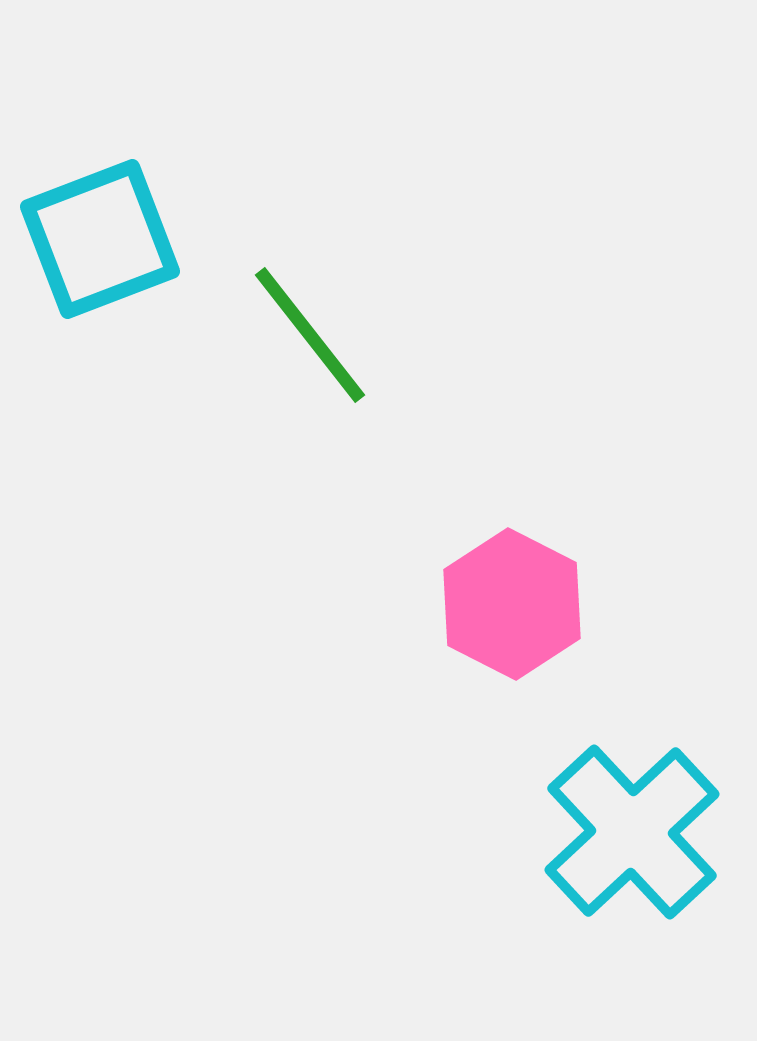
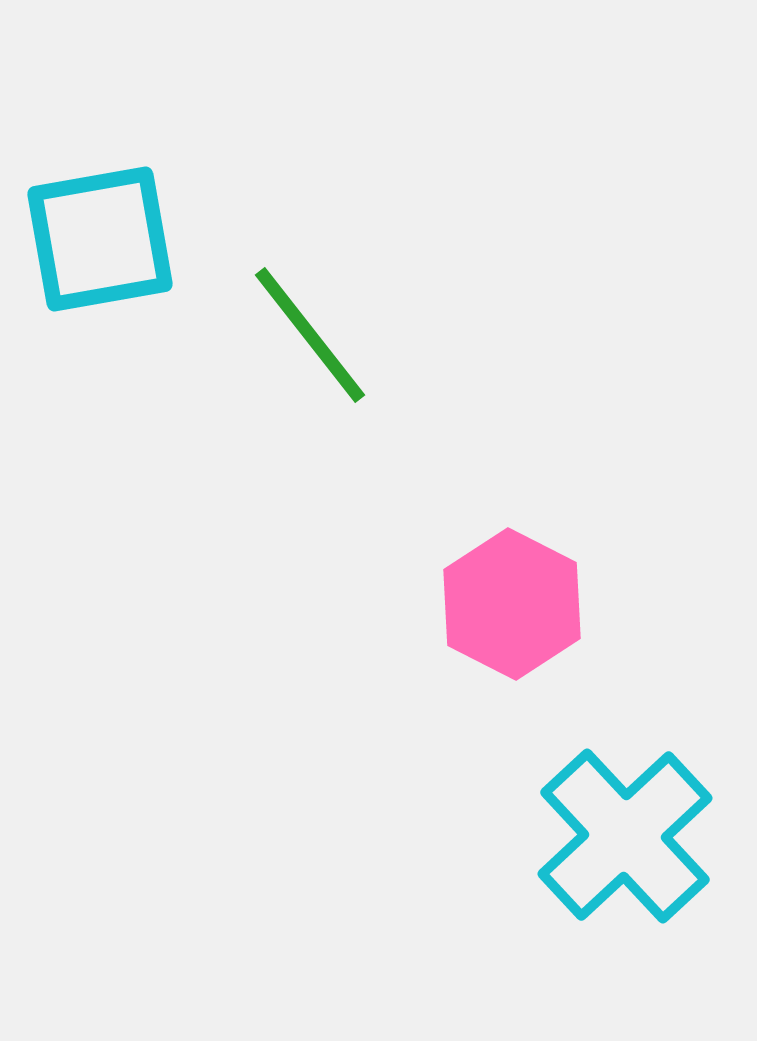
cyan square: rotated 11 degrees clockwise
cyan cross: moved 7 px left, 4 px down
